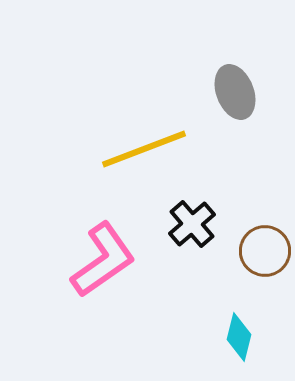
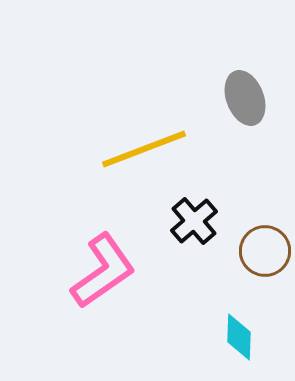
gray ellipse: moved 10 px right, 6 px down
black cross: moved 2 px right, 3 px up
pink L-shape: moved 11 px down
cyan diamond: rotated 12 degrees counterclockwise
